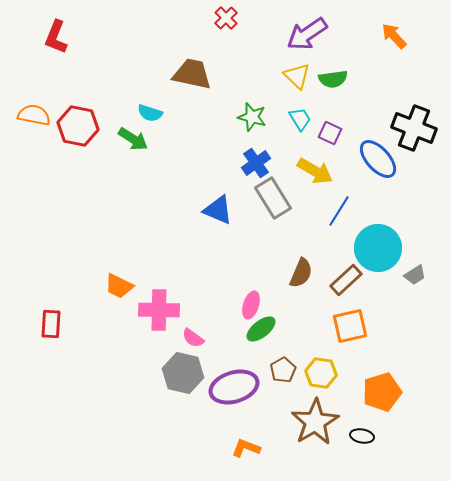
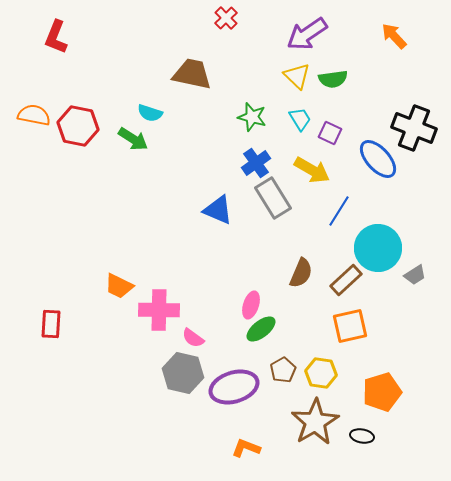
yellow arrow: moved 3 px left, 1 px up
